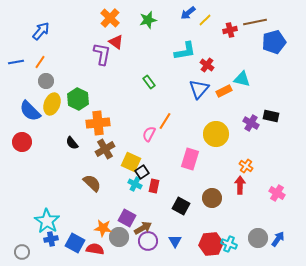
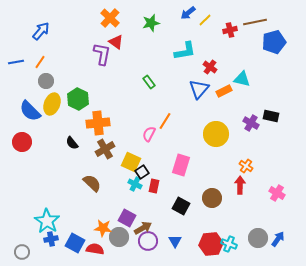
green star at (148, 20): moved 3 px right, 3 px down
red cross at (207, 65): moved 3 px right, 2 px down
pink rectangle at (190, 159): moved 9 px left, 6 px down
